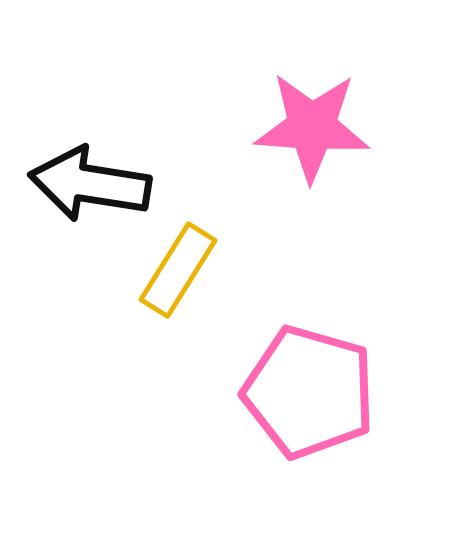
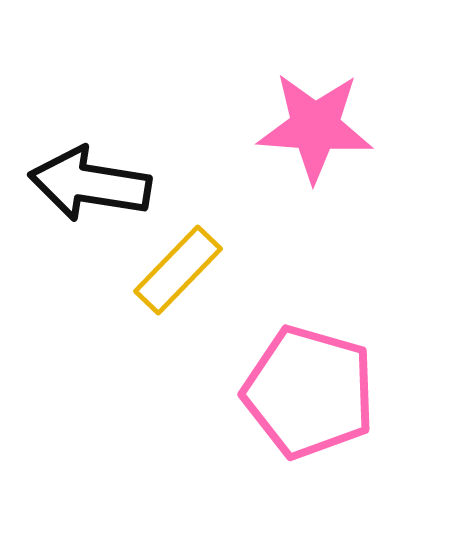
pink star: moved 3 px right
yellow rectangle: rotated 12 degrees clockwise
